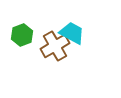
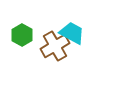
green hexagon: rotated 10 degrees counterclockwise
